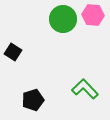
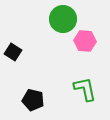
pink hexagon: moved 8 px left, 26 px down
green L-shape: rotated 32 degrees clockwise
black pentagon: rotated 30 degrees clockwise
